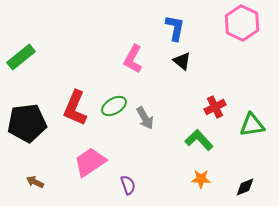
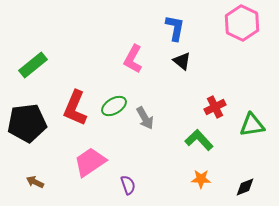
green rectangle: moved 12 px right, 8 px down
